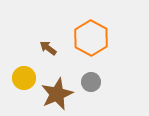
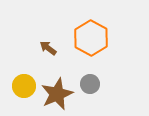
yellow circle: moved 8 px down
gray circle: moved 1 px left, 2 px down
